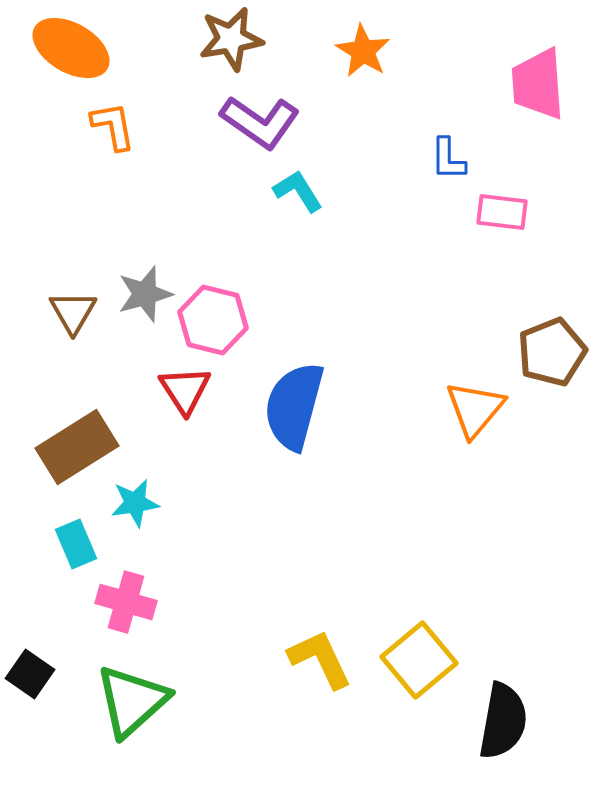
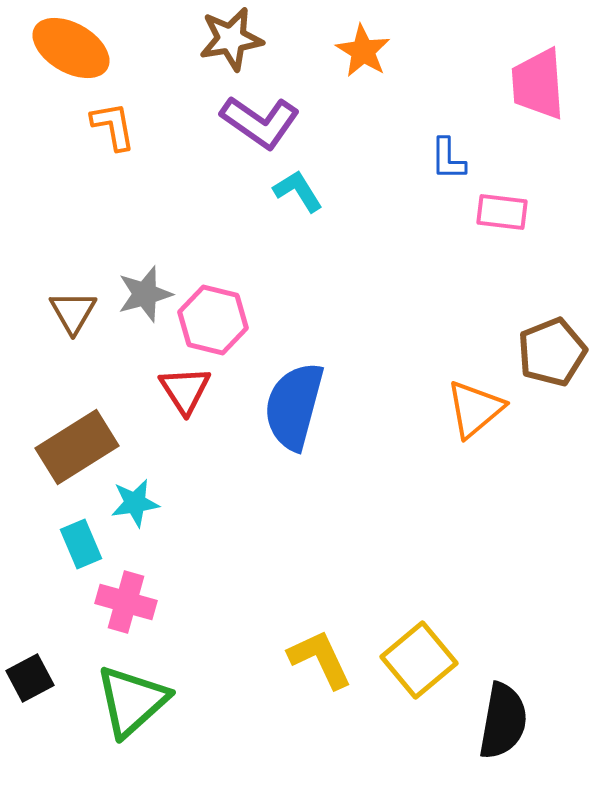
orange triangle: rotated 10 degrees clockwise
cyan rectangle: moved 5 px right
black square: moved 4 px down; rotated 27 degrees clockwise
